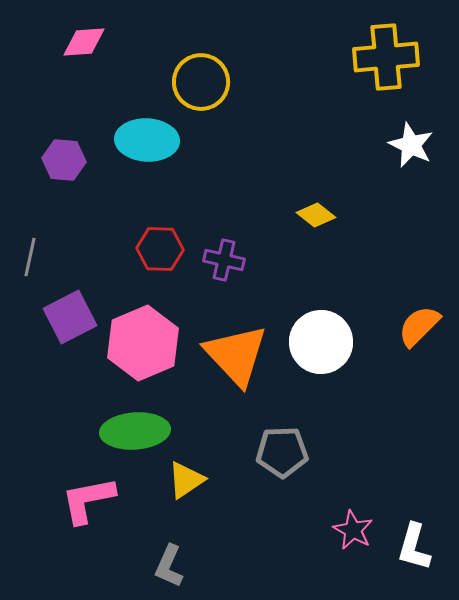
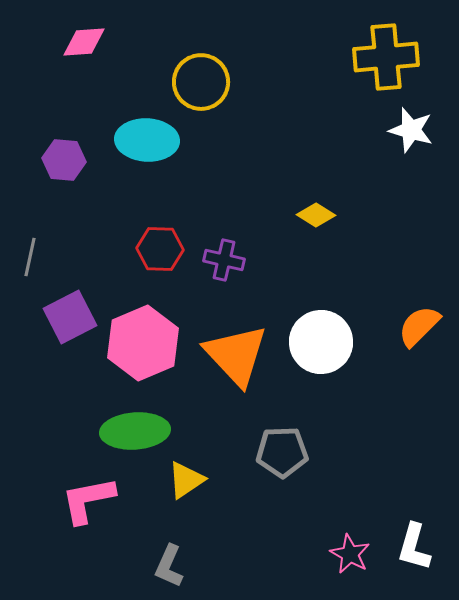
white star: moved 15 px up; rotated 9 degrees counterclockwise
yellow diamond: rotated 6 degrees counterclockwise
pink star: moved 3 px left, 24 px down
